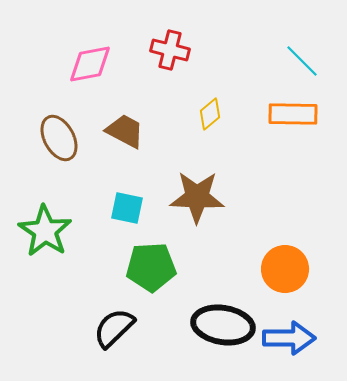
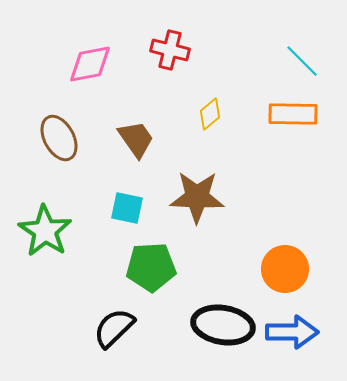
brown trapezoid: moved 11 px right, 8 px down; rotated 27 degrees clockwise
blue arrow: moved 3 px right, 6 px up
